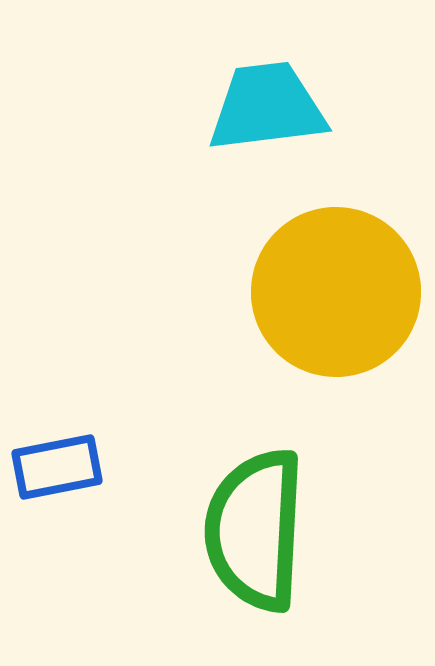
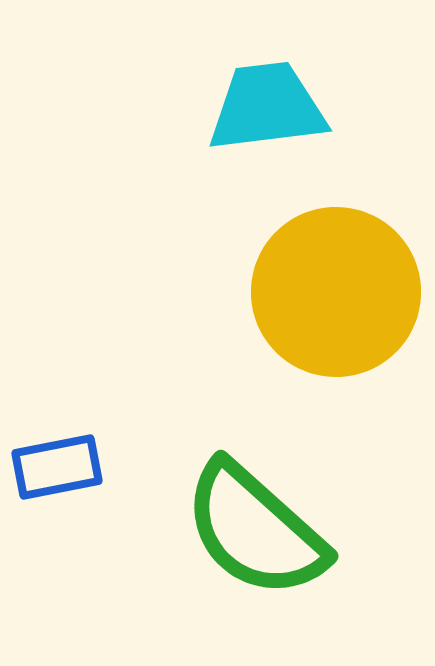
green semicircle: rotated 51 degrees counterclockwise
